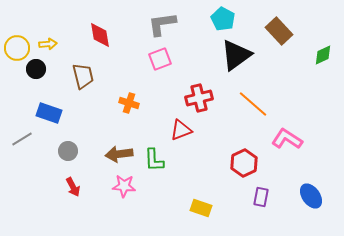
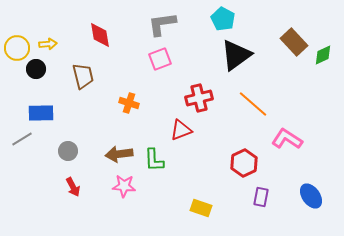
brown rectangle: moved 15 px right, 11 px down
blue rectangle: moved 8 px left; rotated 20 degrees counterclockwise
